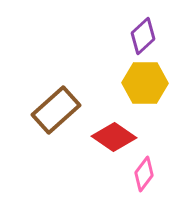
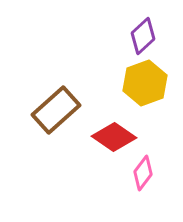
yellow hexagon: rotated 21 degrees counterclockwise
pink diamond: moved 1 px left, 1 px up
